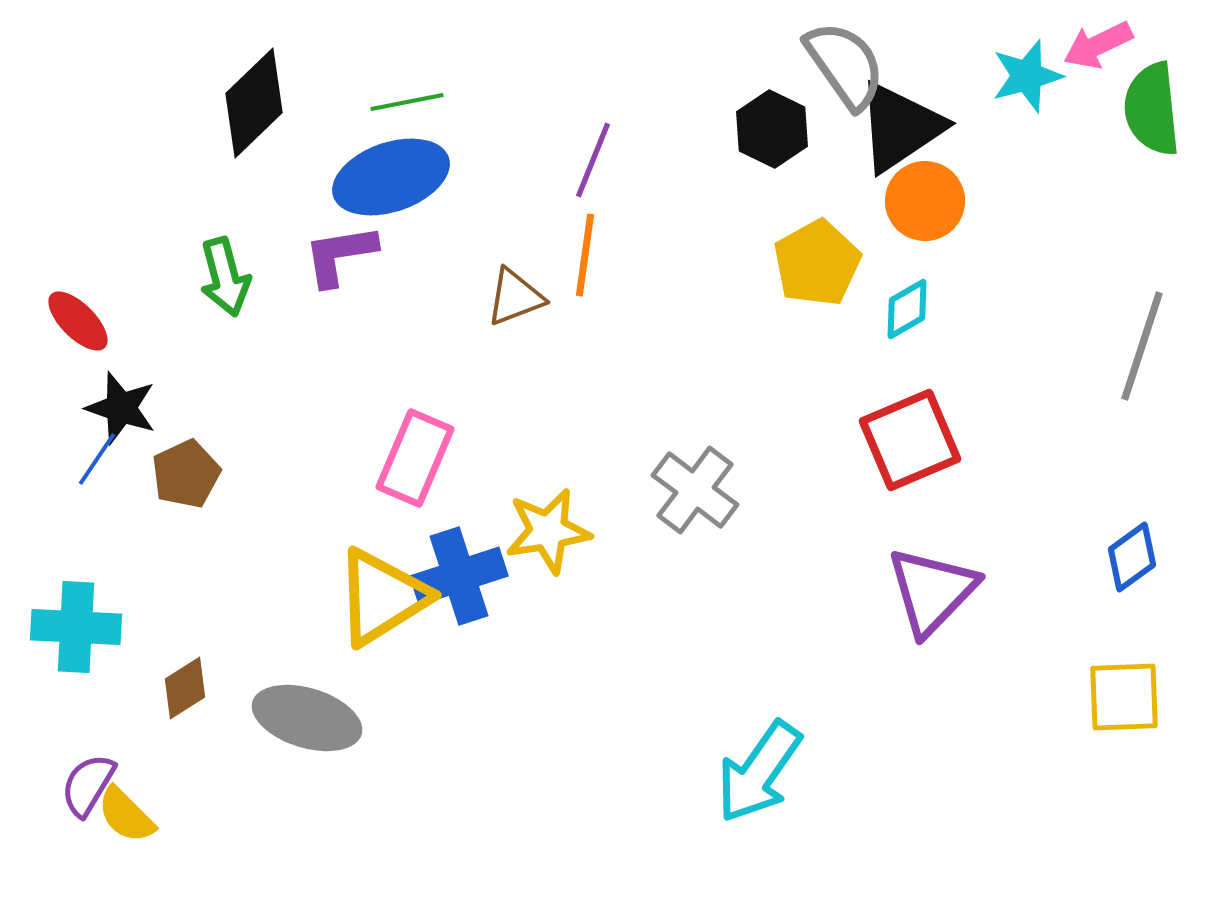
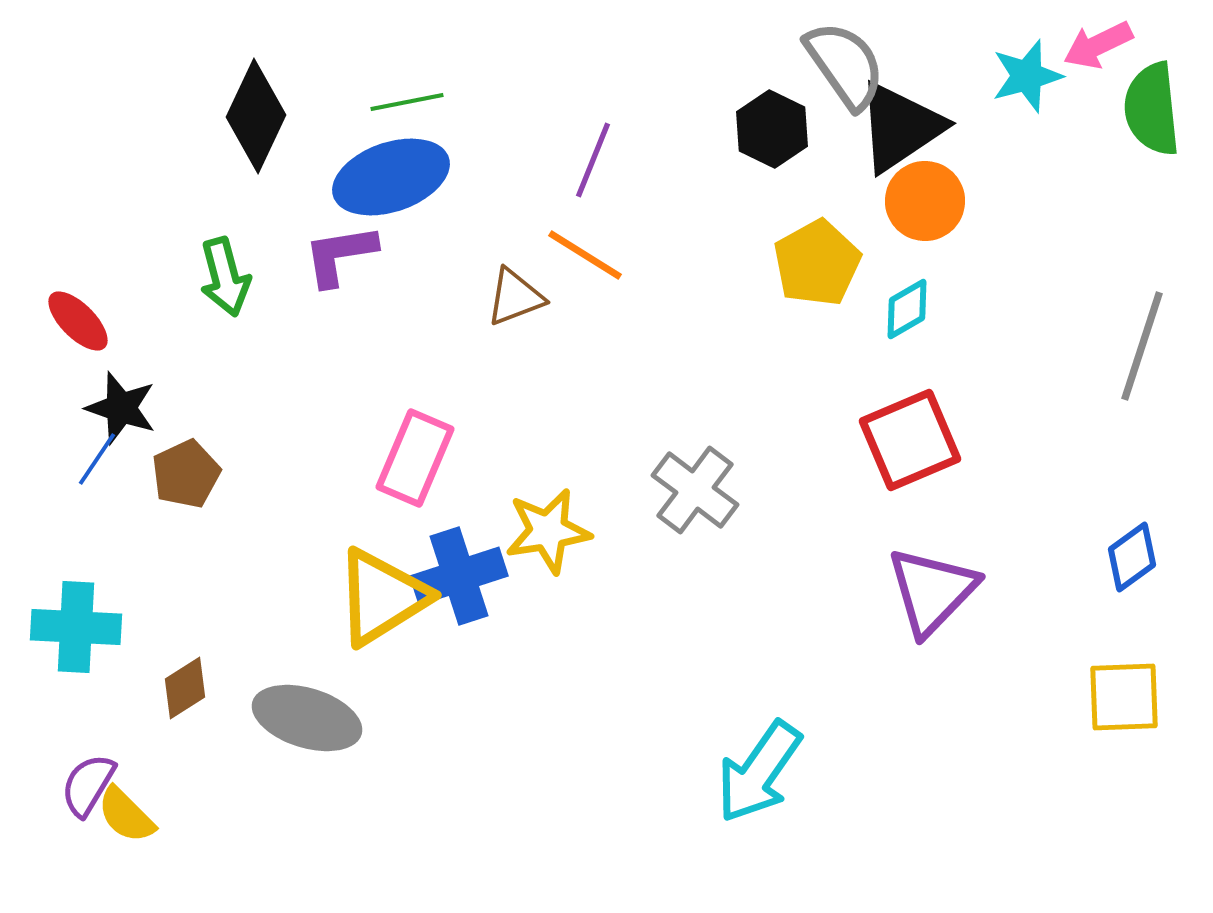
black diamond: moved 2 px right, 13 px down; rotated 21 degrees counterclockwise
orange line: rotated 66 degrees counterclockwise
